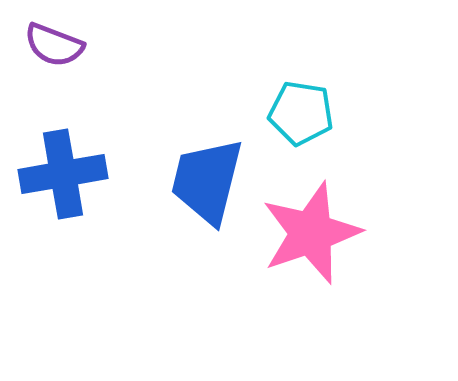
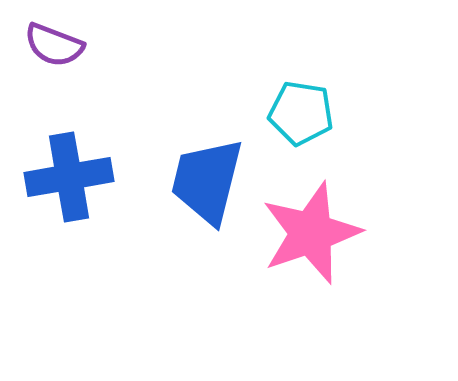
blue cross: moved 6 px right, 3 px down
